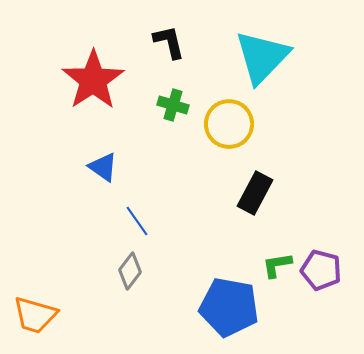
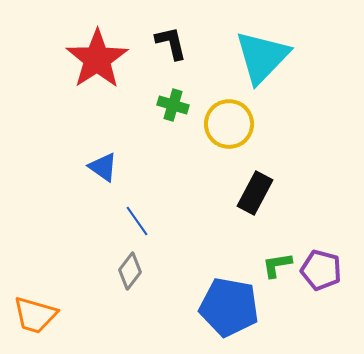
black L-shape: moved 2 px right, 1 px down
red star: moved 4 px right, 21 px up
